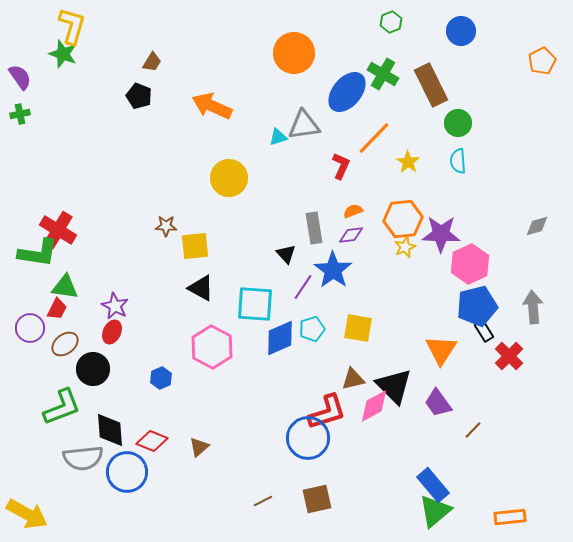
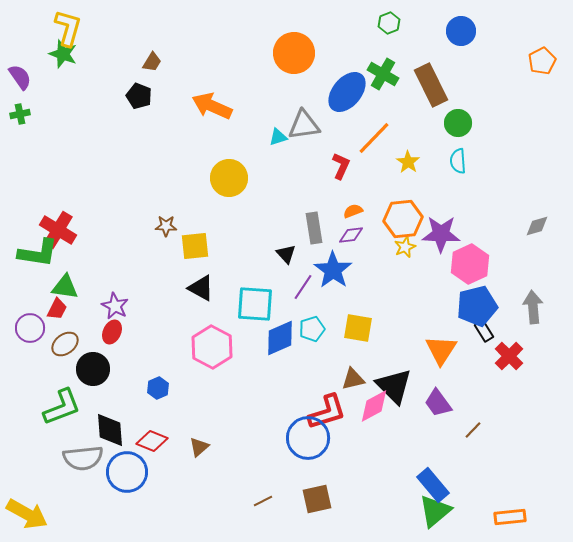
green hexagon at (391, 22): moved 2 px left, 1 px down
yellow L-shape at (72, 26): moved 4 px left, 2 px down
blue hexagon at (161, 378): moved 3 px left, 10 px down
